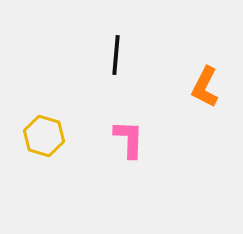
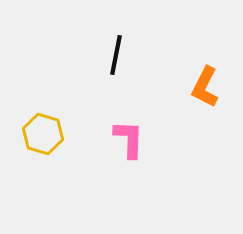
black line: rotated 6 degrees clockwise
yellow hexagon: moved 1 px left, 2 px up
